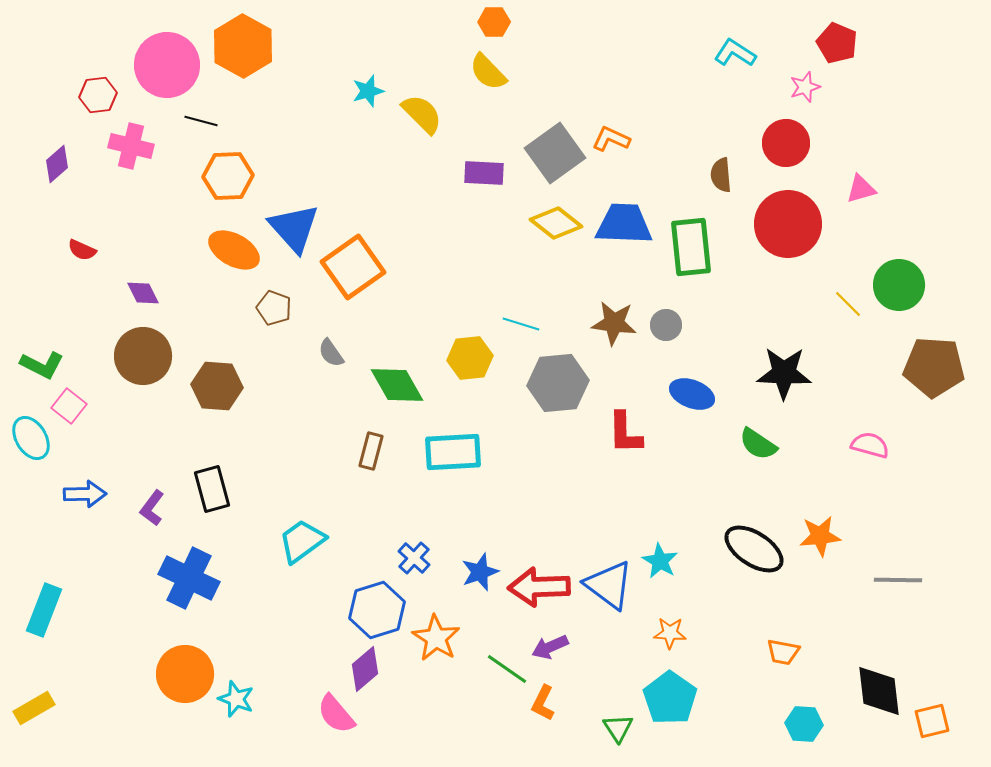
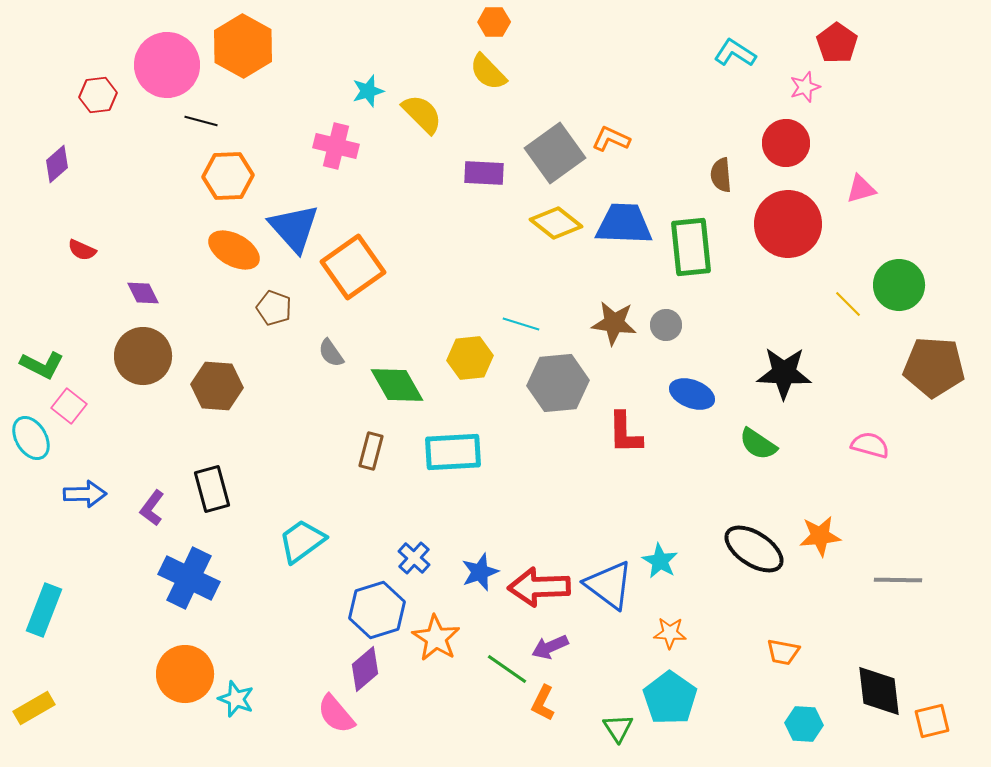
red pentagon at (837, 43): rotated 12 degrees clockwise
pink cross at (131, 146): moved 205 px right
